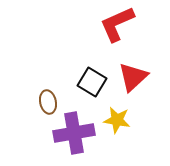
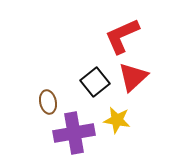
red L-shape: moved 5 px right, 12 px down
black square: moved 3 px right; rotated 20 degrees clockwise
